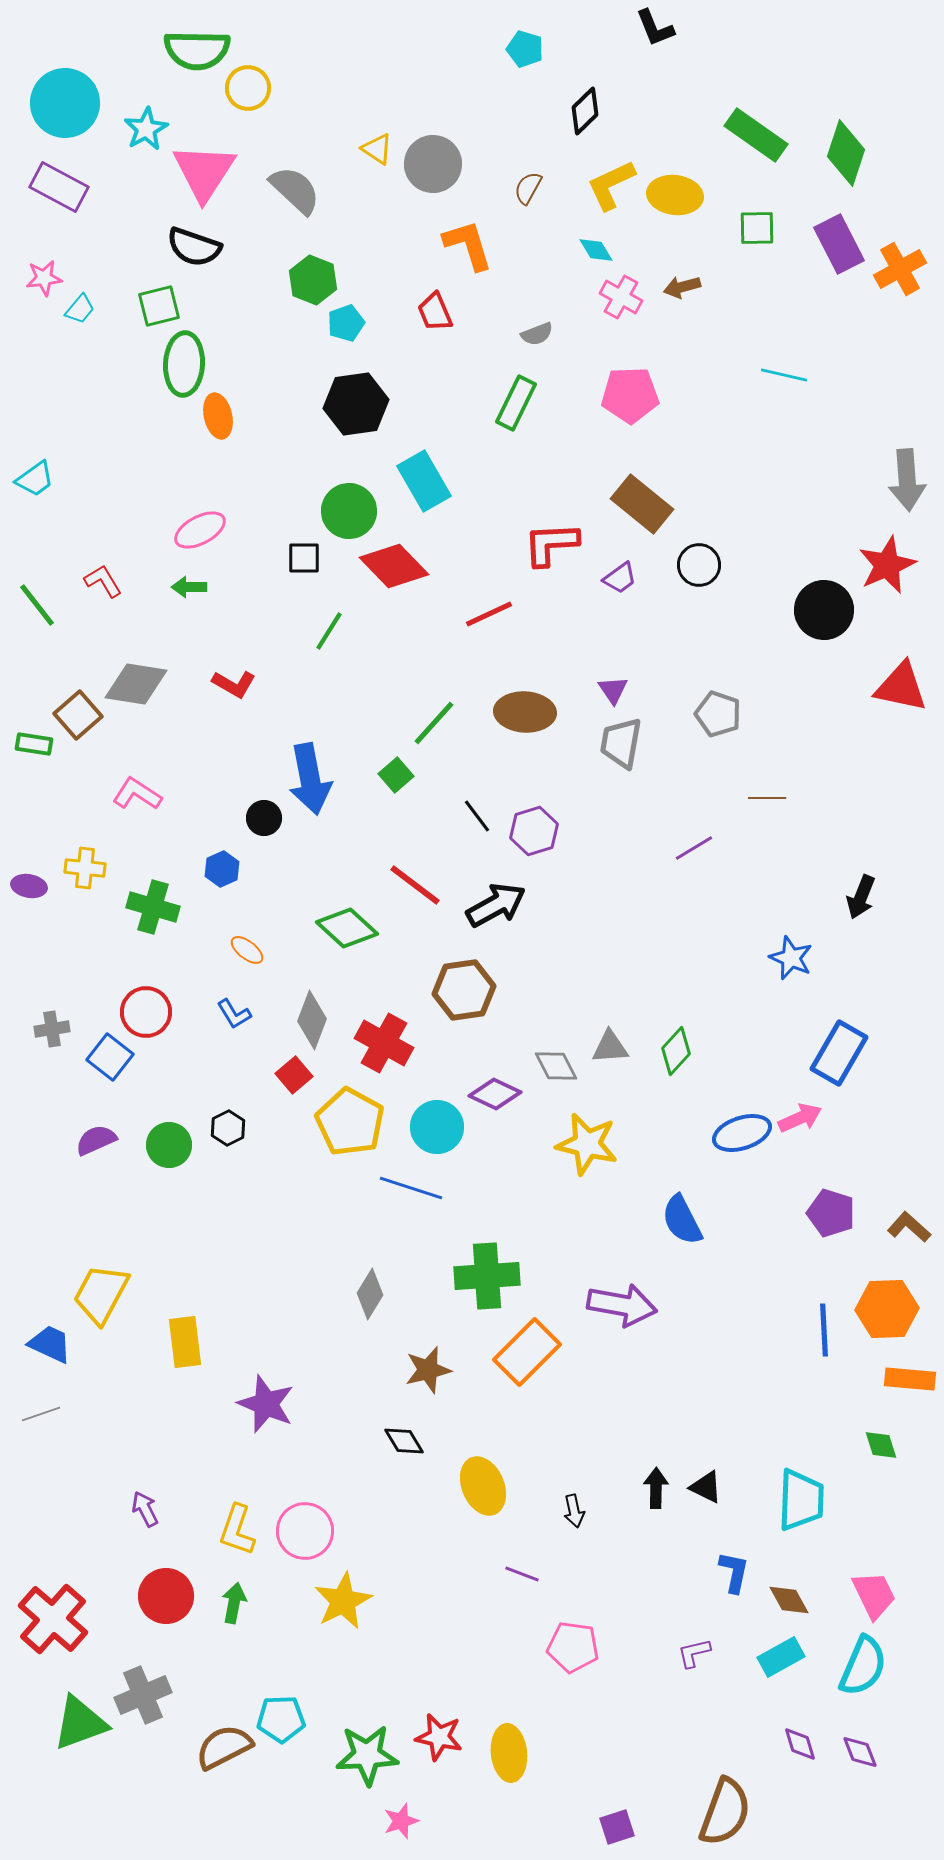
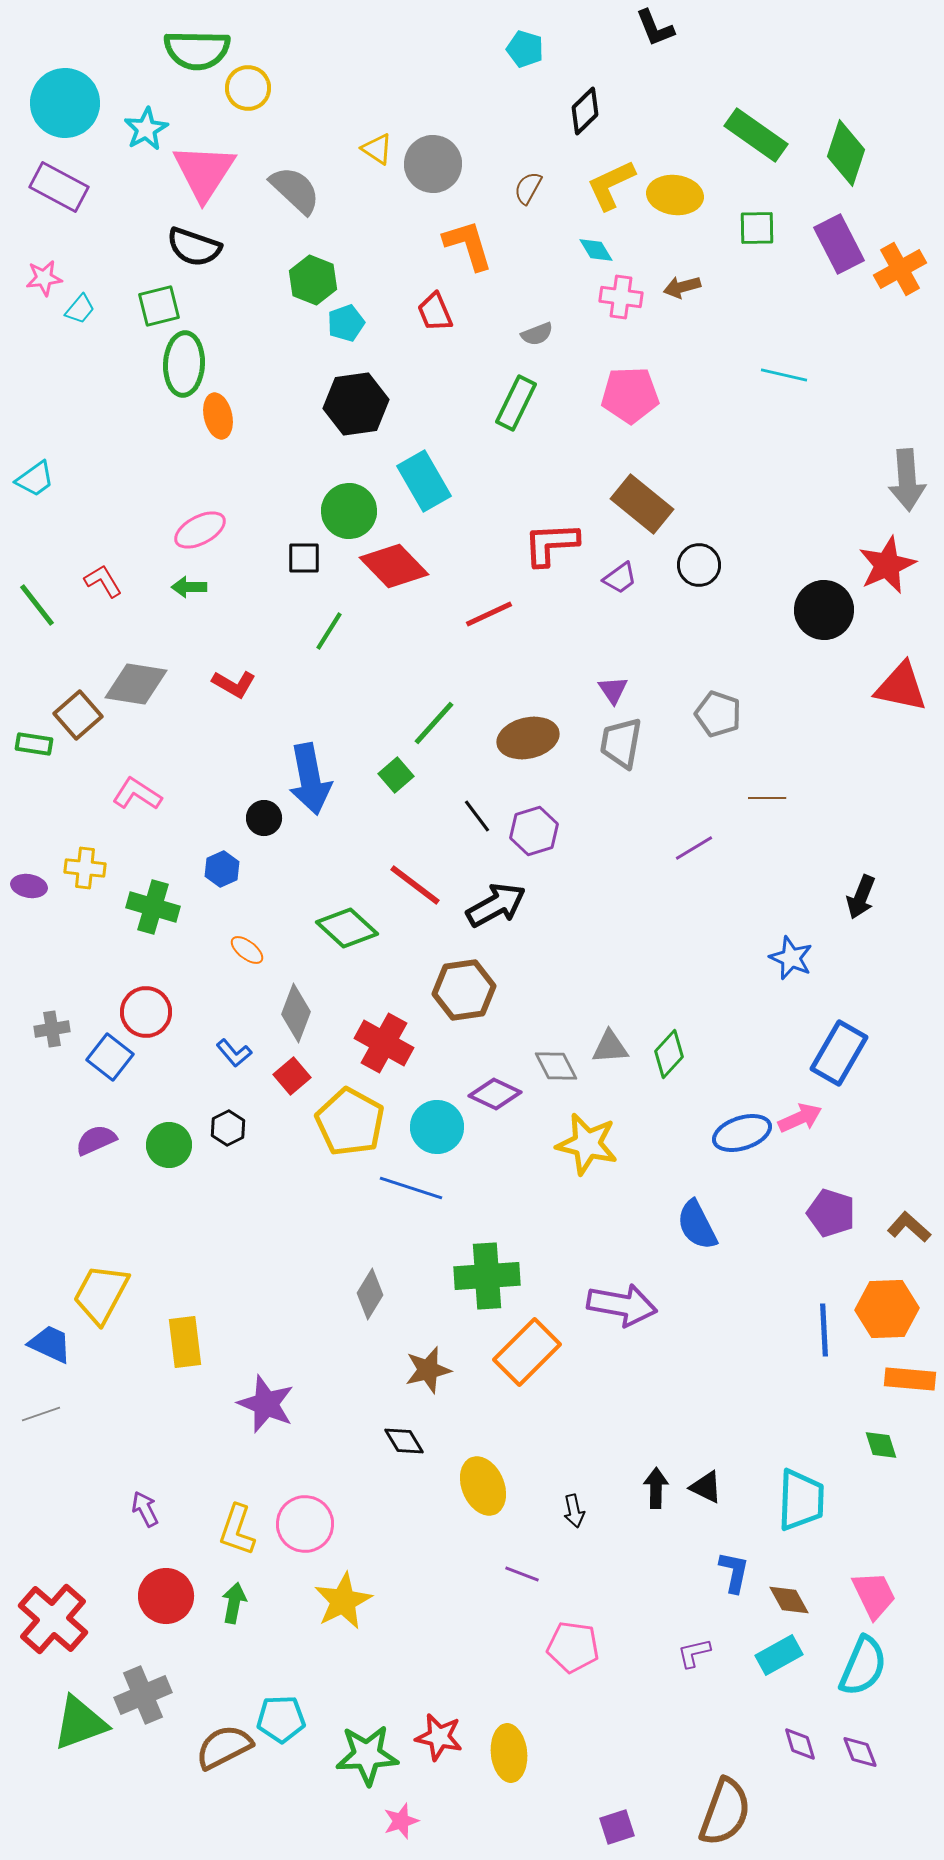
pink cross at (621, 297): rotated 21 degrees counterclockwise
brown ellipse at (525, 712): moved 3 px right, 26 px down; rotated 16 degrees counterclockwise
blue L-shape at (234, 1014): moved 39 px down; rotated 9 degrees counterclockwise
gray diamond at (312, 1020): moved 16 px left, 7 px up
green diamond at (676, 1051): moved 7 px left, 3 px down
red square at (294, 1075): moved 2 px left, 1 px down
blue semicircle at (682, 1220): moved 15 px right, 5 px down
pink circle at (305, 1531): moved 7 px up
cyan rectangle at (781, 1657): moved 2 px left, 2 px up
